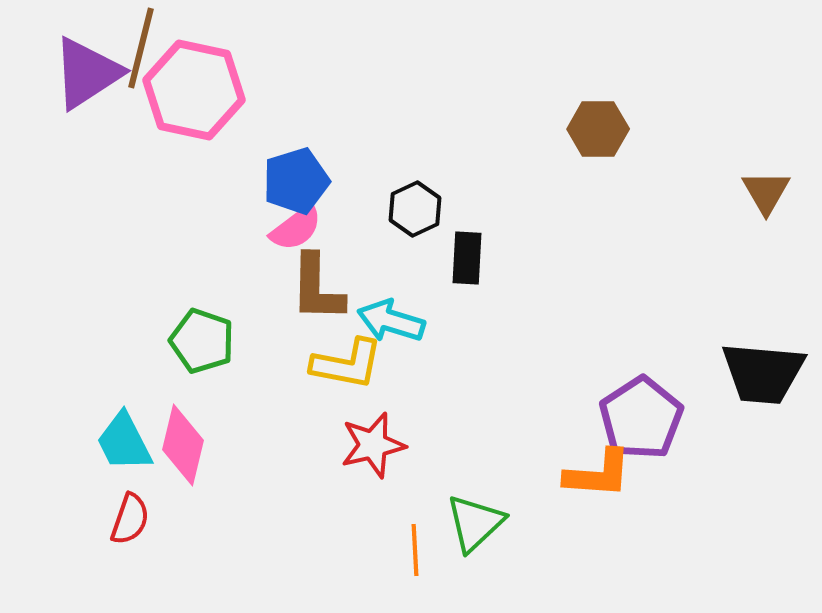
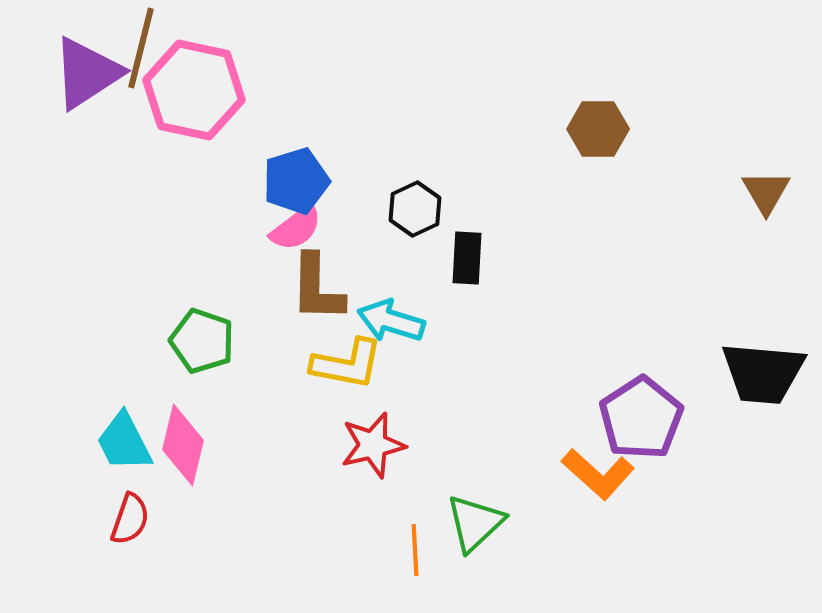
orange L-shape: rotated 38 degrees clockwise
